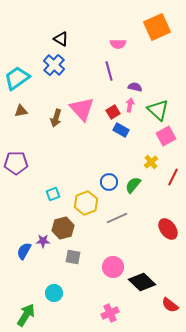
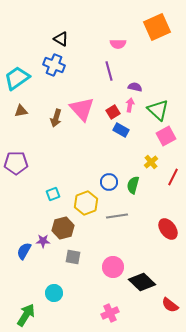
blue cross: rotated 20 degrees counterclockwise
green semicircle: rotated 24 degrees counterclockwise
gray line: moved 2 px up; rotated 15 degrees clockwise
